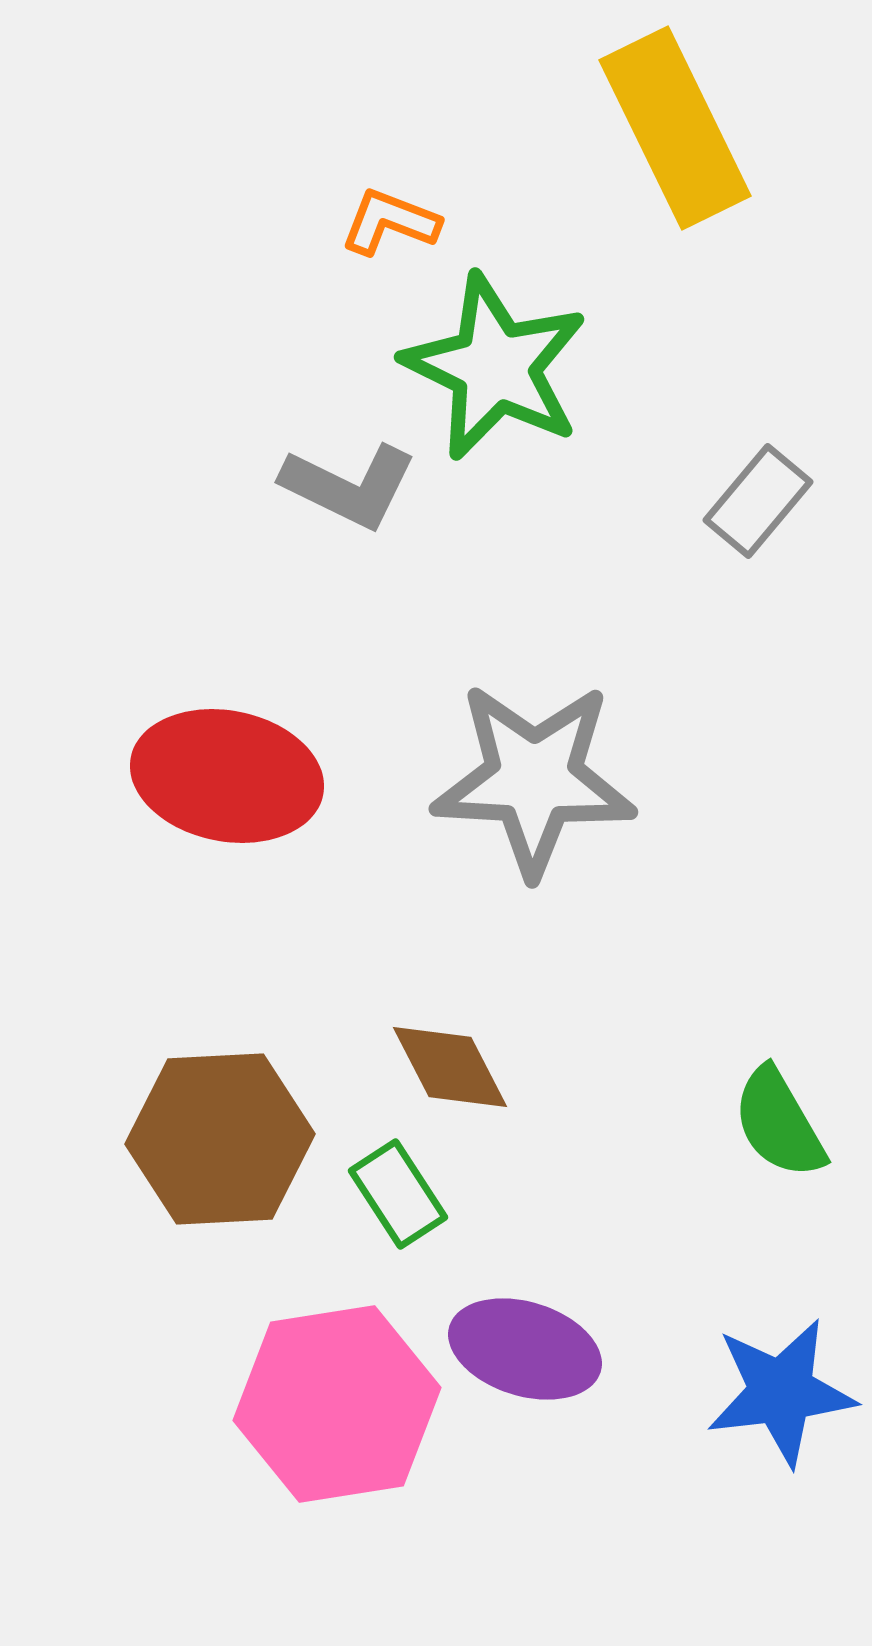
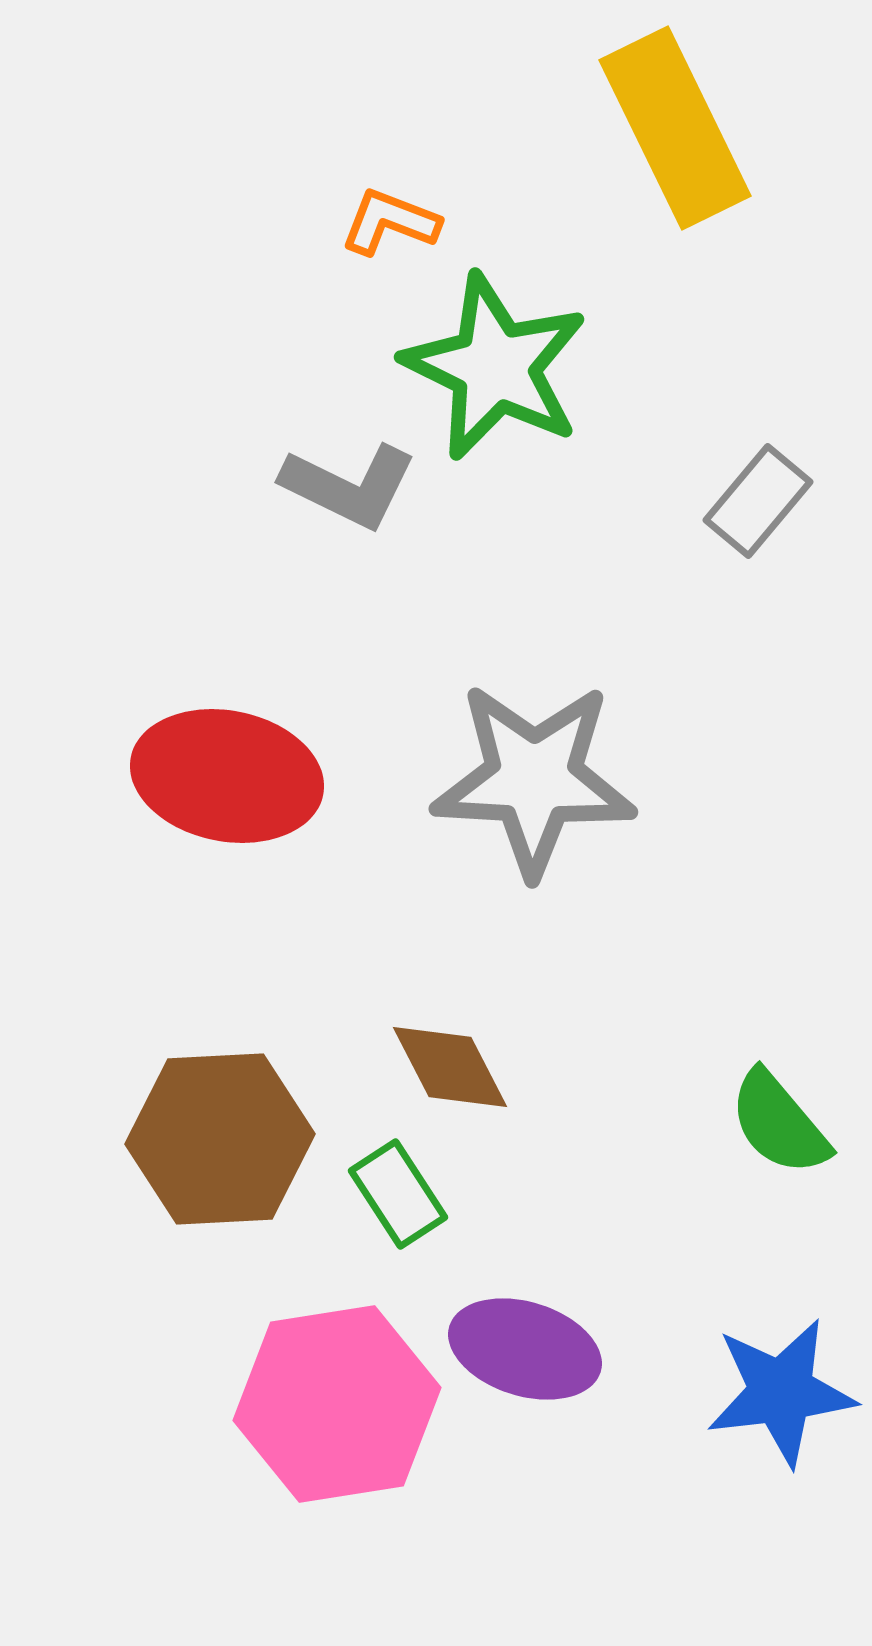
green semicircle: rotated 10 degrees counterclockwise
